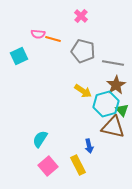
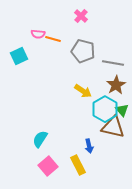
cyan hexagon: moved 1 px left, 5 px down; rotated 15 degrees counterclockwise
